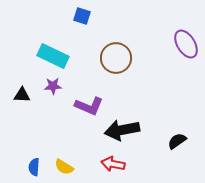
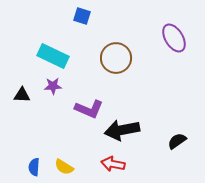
purple ellipse: moved 12 px left, 6 px up
purple L-shape: moved 3 px down
